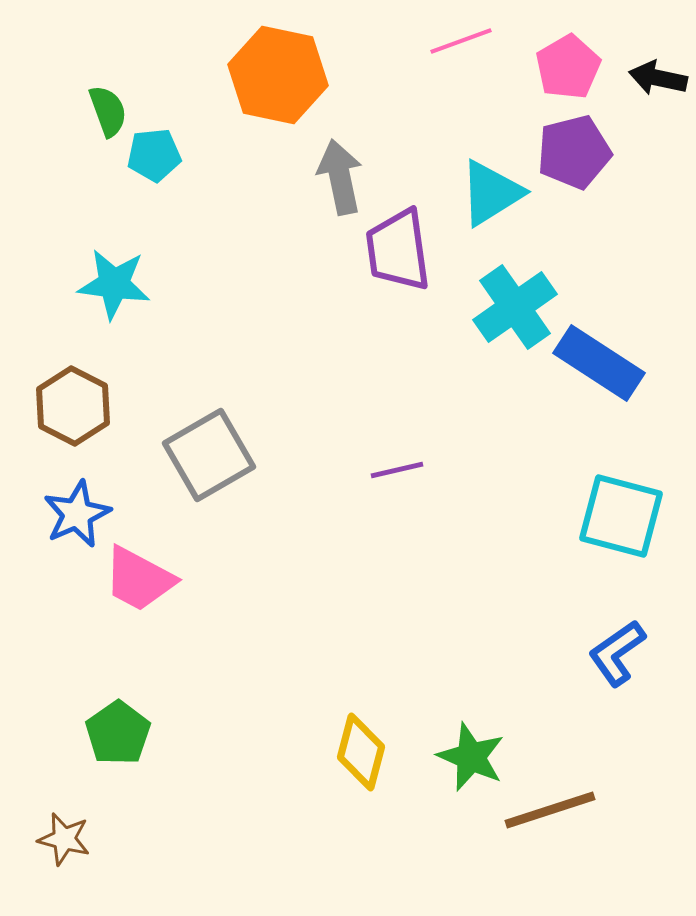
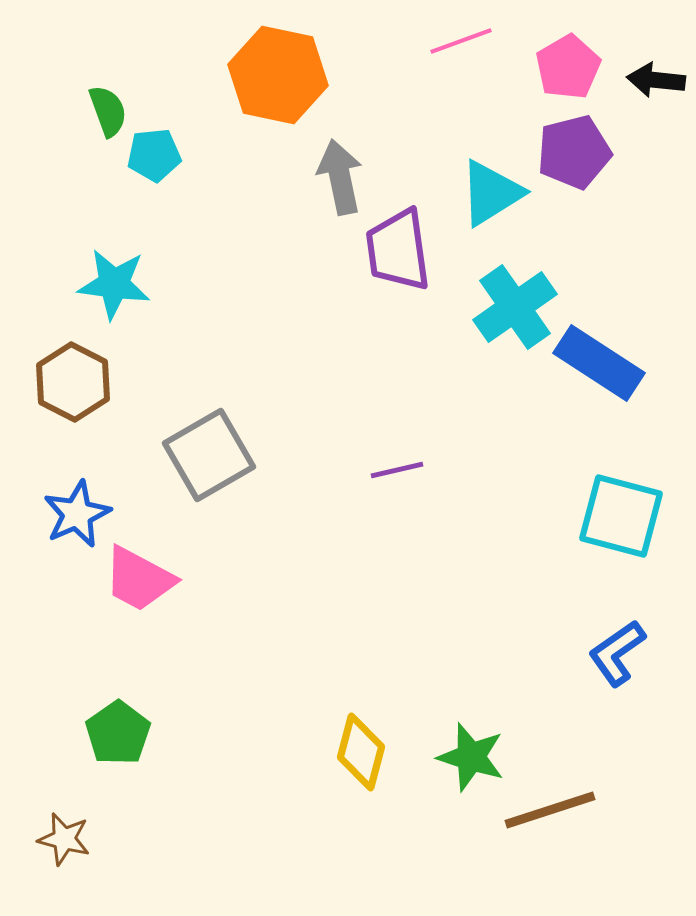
black arrow: moved 2 px left, 2 px down; rotated 6 degrees counterclockwise
brown hexagon: moved 24 px up
green star: rotated 6 degrees counterclockwise
